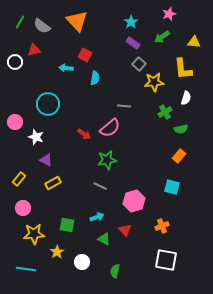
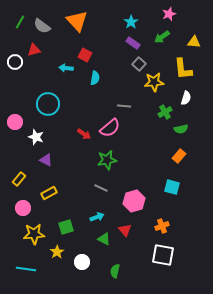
yellow rectangle at (53, 183): moved 4 px left, 10 px down
gray line at (100, 186): moved 1 px right, 2 px down
green square at (67, 225): moved 1 px left, 2 px down; rotated 28 degrees counterclockwise
white square at (166, 260): moved 3 px left, 5 px up
